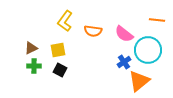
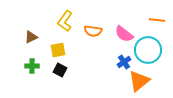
brown triangle: moved 11 px up
green cross: moved 2 px left
